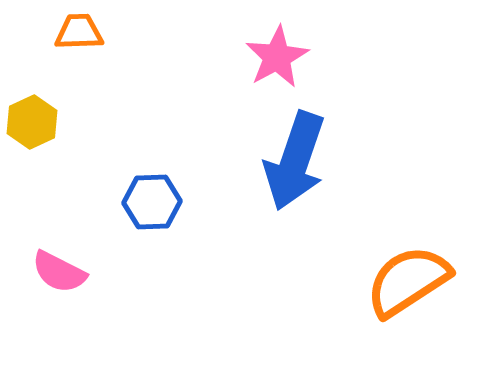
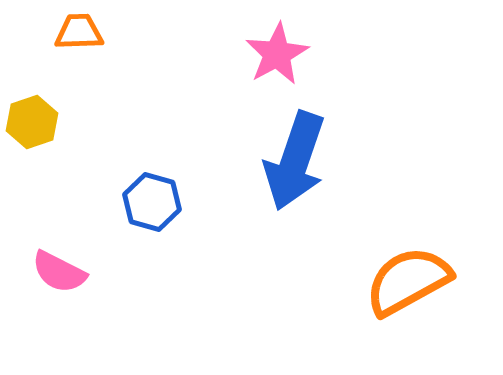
pink star: moved 3 px up
yellow hexagon: rotated 6 degrees clockwise
blue hexagon: rotated 18 degrees clockwise
orange semicircle: rotated 4 degrees clockwise
